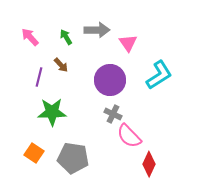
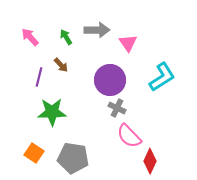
cyan L-shape: moved 3 px right, 2 px down
gray cross: moved 4 px right, 6 px up
red diamond: moved 1 px right, 3 px up
